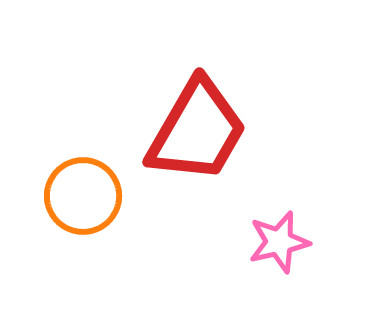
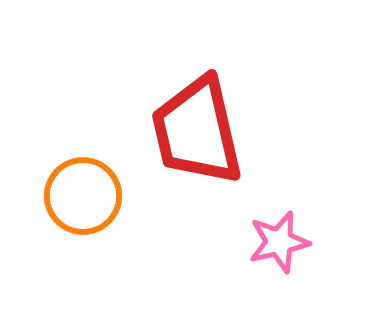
red trapezoid: rotated 137 degrees clockwise
